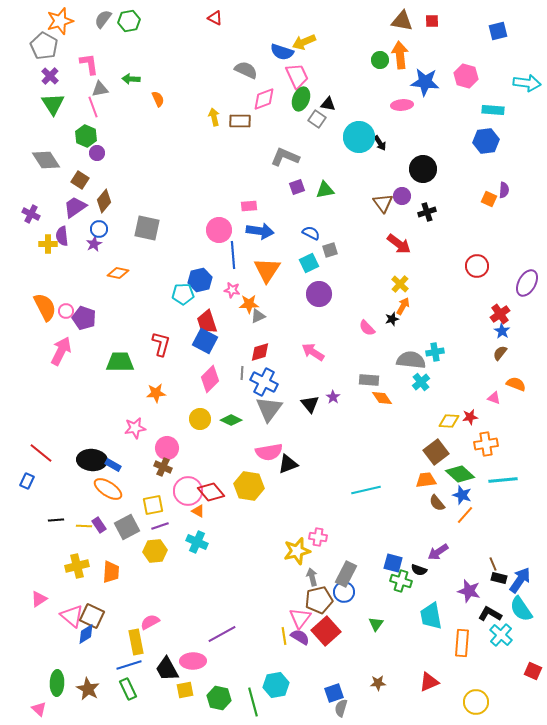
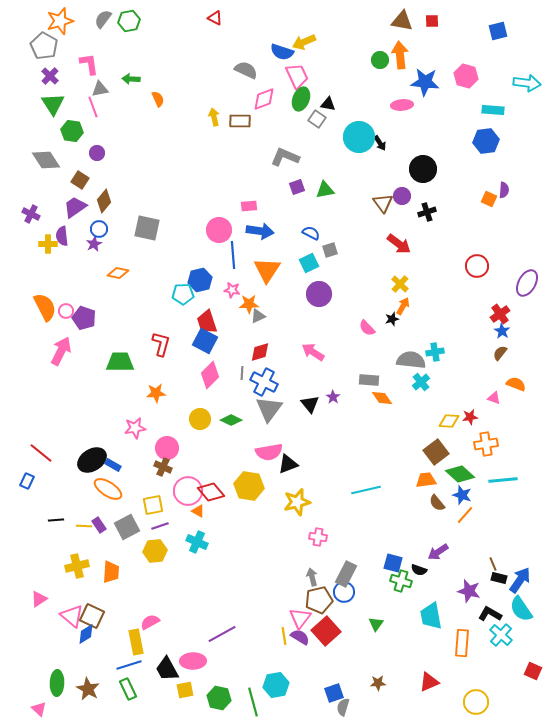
green hexagon at (86, 136): moved 14 px left, 5 px up; rotated 15 degrees counterclockwise
pink diamond at (210, 379): moved 4 px up
black ellipse at (92, 460): rotated 36 degrees counterclockwise
yellow star at (297, 551): moved 49 px up
gray semicircle at (341, 708): moved 2 px right, 1 px up
